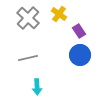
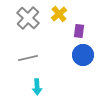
yellow cross: rotated 14 degrees clockwise
purple rectangle: rotated 40 degrees clockwise
blue circle: moved 3 px right
